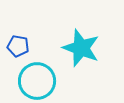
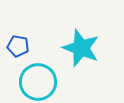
cyan circle: moved 1 px right, 1 px down
